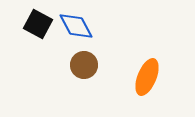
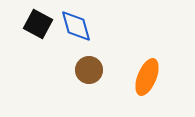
blue diamond: rotated 12 degrees clockwise
brown circle: moved 5 px right, 5 px down
